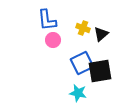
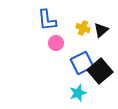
black triangle: moved 4 px up
pink circle: moved 3 px right, 3 px down
black square: rotated 30 degrees counterclockwise
cyan star: rotated 30 degrees counterclockwise
